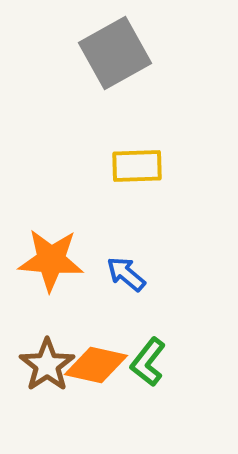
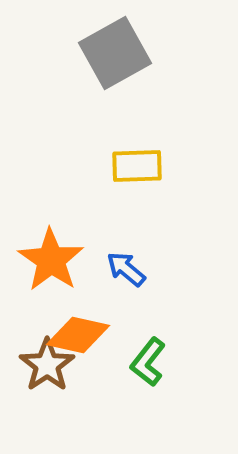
orange star: rotated 30 degrees clockwise
blue arrow: moved 5 px up
orange diamond: moved 18 px left, 30 px up
